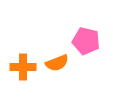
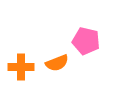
orange cross: moved 2 px left
